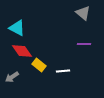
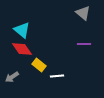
cyan triangle: moved 5 px right, 2 px down; rotated 12 degrees clockwise
red diamond: moved 2 px up
white line: moved 6 px left, 5 px down
